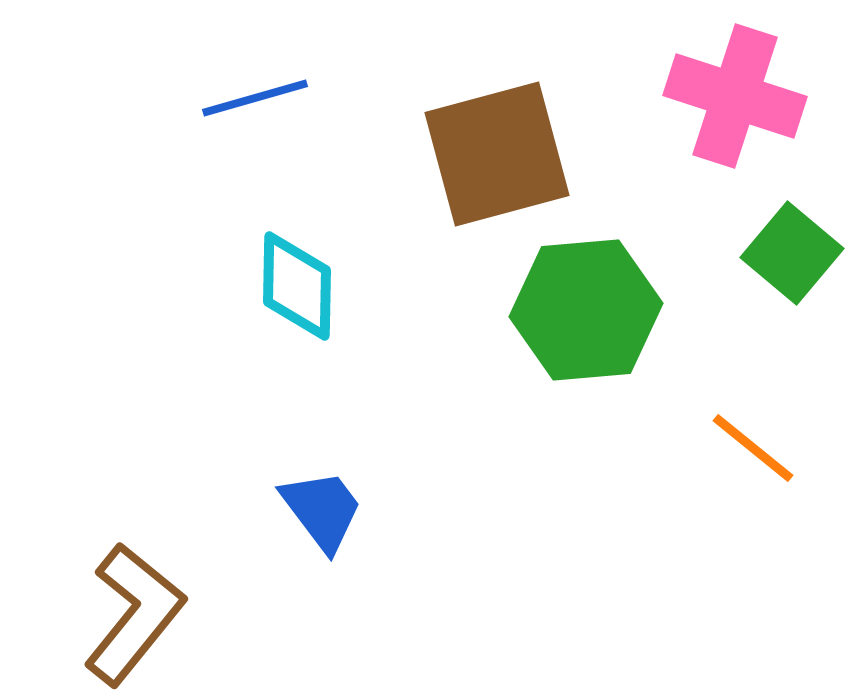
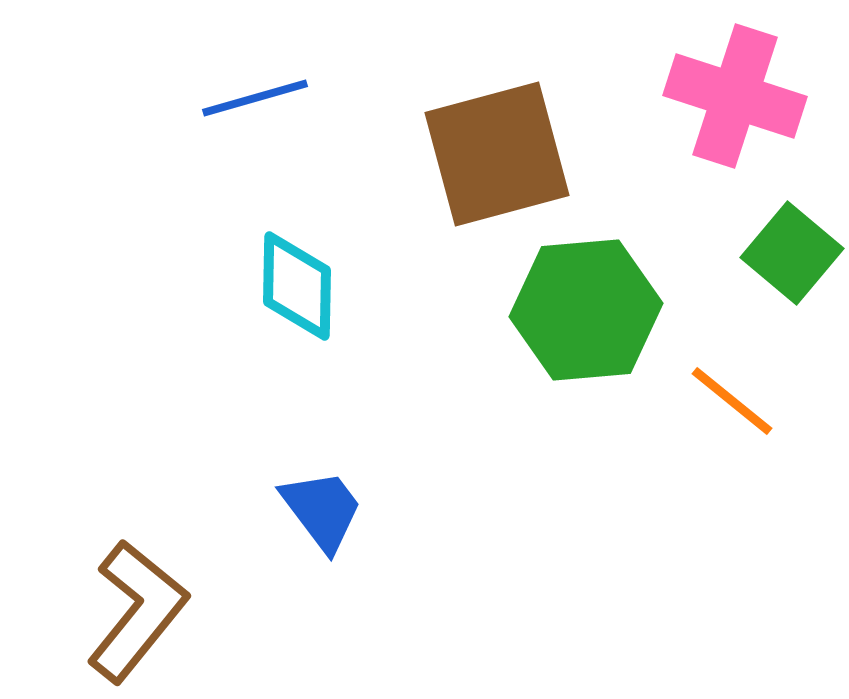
orange line: moved 21 px left, 47 px up
brown L-shape: moved 3 px right, 3 px up
